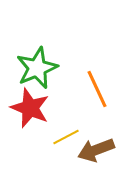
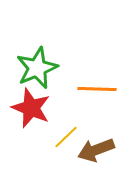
orange line: rotated 63 degrees counterclockwise
red star: moved 1 px right
yellow line: rotated 16 degrees counterclockwise
